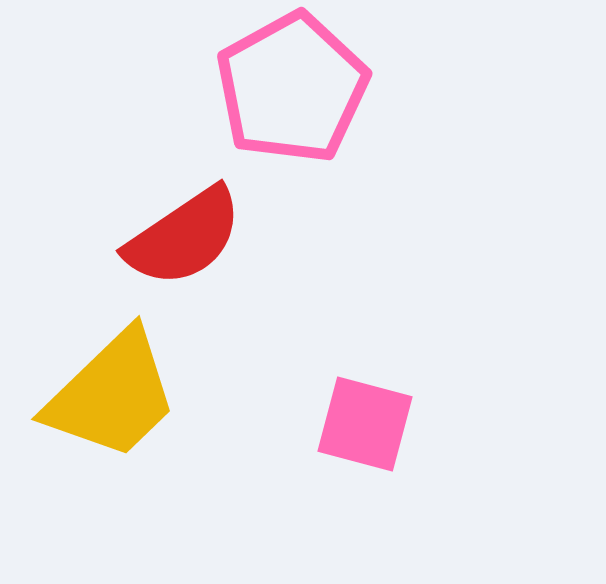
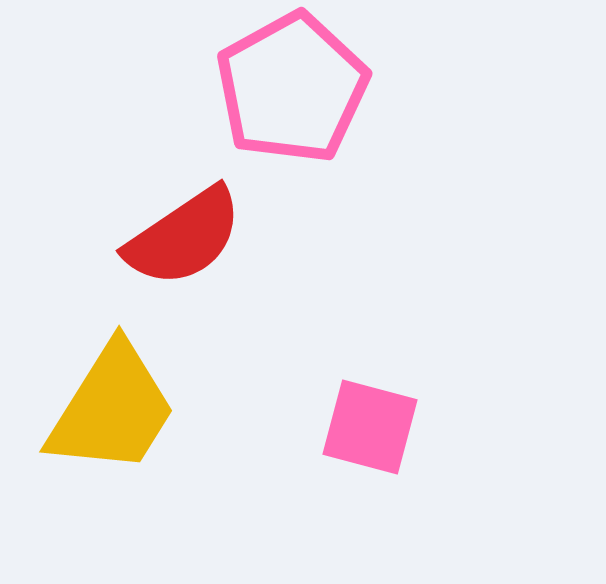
yellow trapezoid: moved 14 px down; rotated 14 degrees counterclockwise
pink square: moved 5 px right, 3 px down
